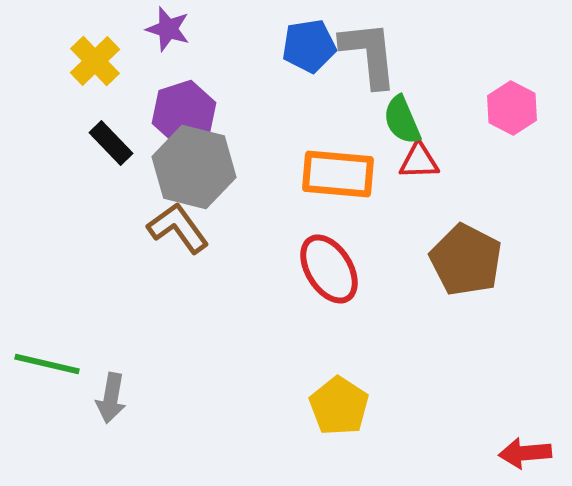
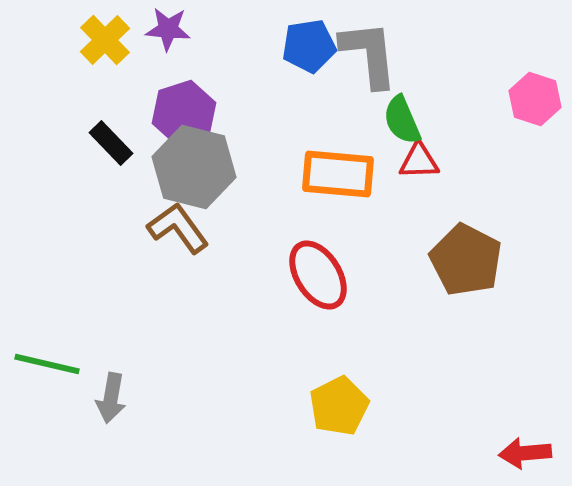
purple star: rotated 12 degrees counterclockwise
yellow cross: moved 10 px right, 21 px up
pink hexagon: moved 23 px right, 9 px up; rotated 9 degrees counterclockwise
red ellipse: moved 11 px left, 6 px down
yellow pentagon: rotated 12 degrees clockwise
